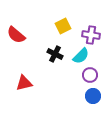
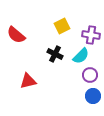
yellow square: moved 1 px left
red triangle: moved 4 px right, 2 px up
